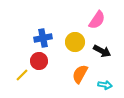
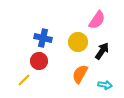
blue cross: rotated 24 degrees clockwise
yellow circle: moved 3 px right
black arrow: rotated 84 degrees counterclockwise
yellow line: moved 2 px right, 5 px down
